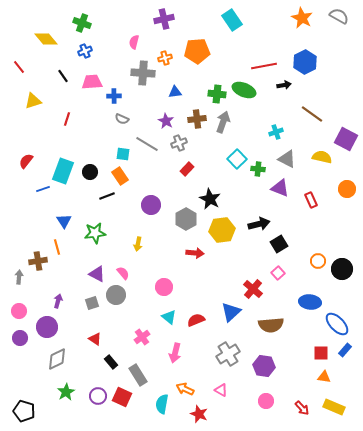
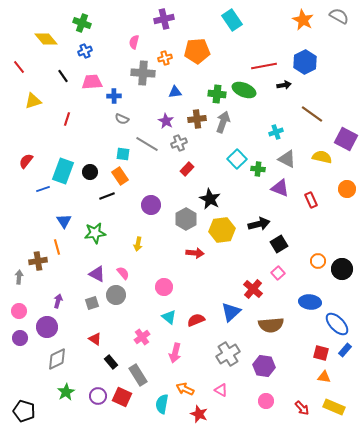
orange star at (302, 18): moved 1 px right, 2 px down
red square at (321, 353): rotated 14 degrees clockwise
